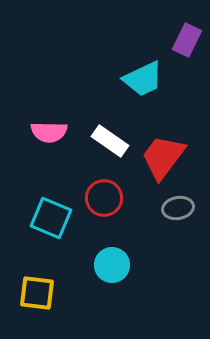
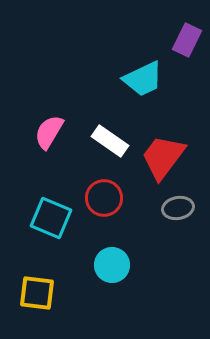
pink semicircle: rotated 120 degrees clockwise
